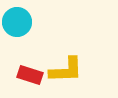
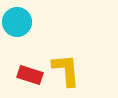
yellow L-shape: rotated 93 degrees counterclockwise
